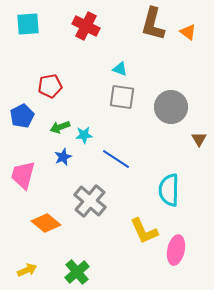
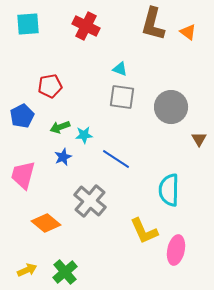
green cross: moved 12 px left
